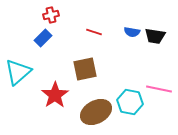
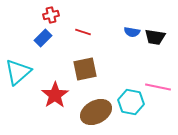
red line: moved 11 px left
black trapezoid: moved 1 px down
pink line: moved 1 px left, 2 px up
cyan hexagon: moved 1 px right
